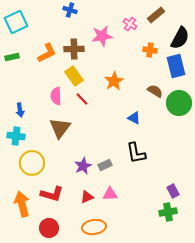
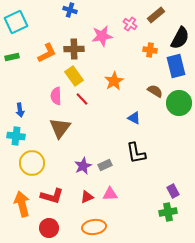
red L-shape: moved 2 px down
